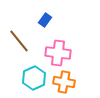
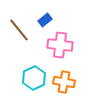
blue rectangle: rotated 16 degrees clockwise
brown line: moved 11 px up
pink cross: moved 2 px right, 8 px up
